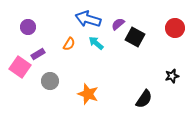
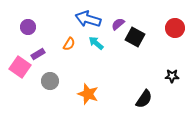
black star: rotated 16 degrees clockwise
